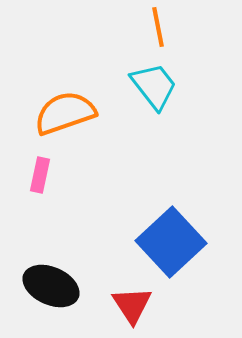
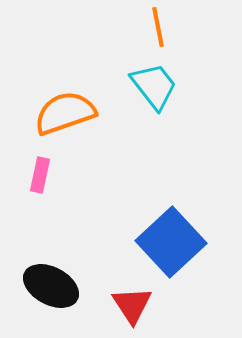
black ellipse: rotated 4 degrees clockwise
